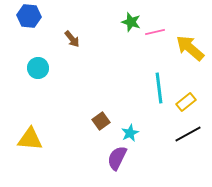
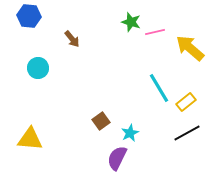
cyan line: rotated 24 degrees counterclockwise
black line: moved 1 px left, 1 px up
